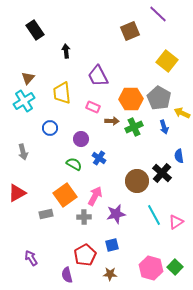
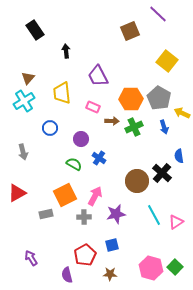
orange square: rotated 10 degrees clockwise
